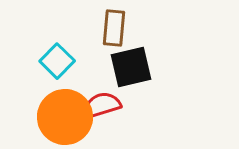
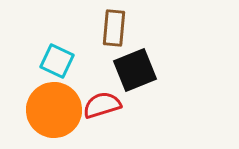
cyan square: rotated 20 degrees counterclockwise
black square: moved 4 px right, 3 px down; rotated 9 degrees counterclockwise
orange circle: moved 11 px left, 7 px up
